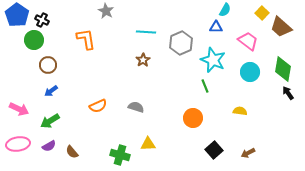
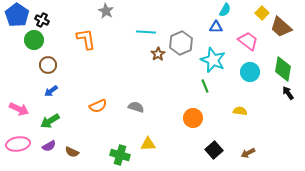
brown star: moved 15 px right, 6 px up
brown semicircle: rotated 24 degrees counterclockwise
